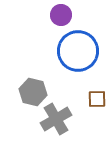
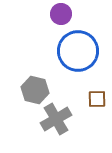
purple circle: moved 1 px up
gray hexagon: moved 2 px right, 2 px up
